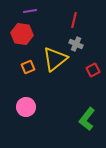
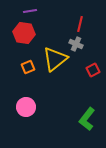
red line: moved 6 px right, 4 px down
red hexagon: moved 2 px right, 1 px up
